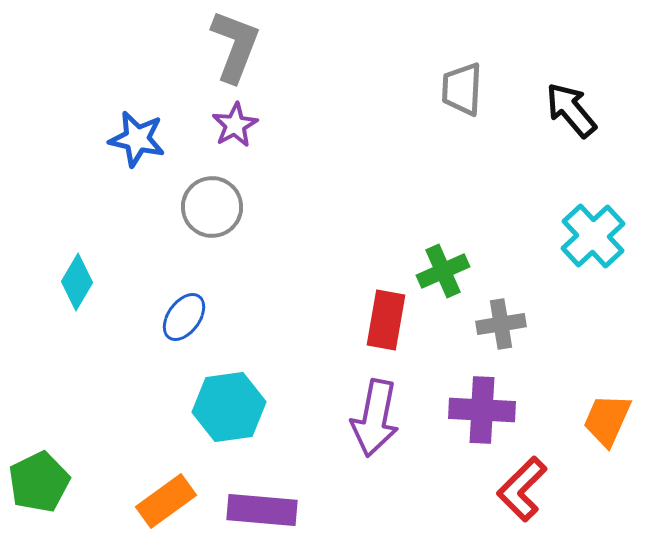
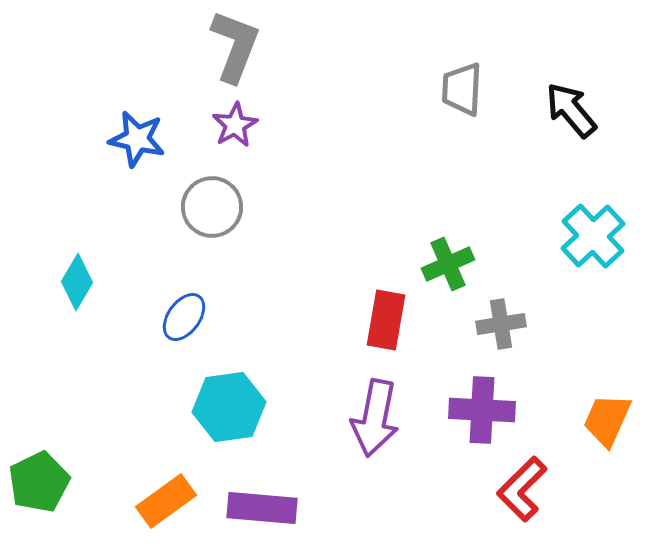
green cross: moved 5 px right, 7 px up
purple rectangle: moved 2 px up
